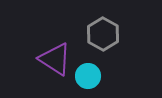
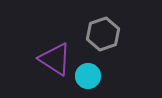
gray hexagon: rotated 12 degrees clockwise
